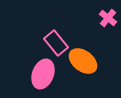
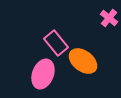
pink cross: moved 1 px right
